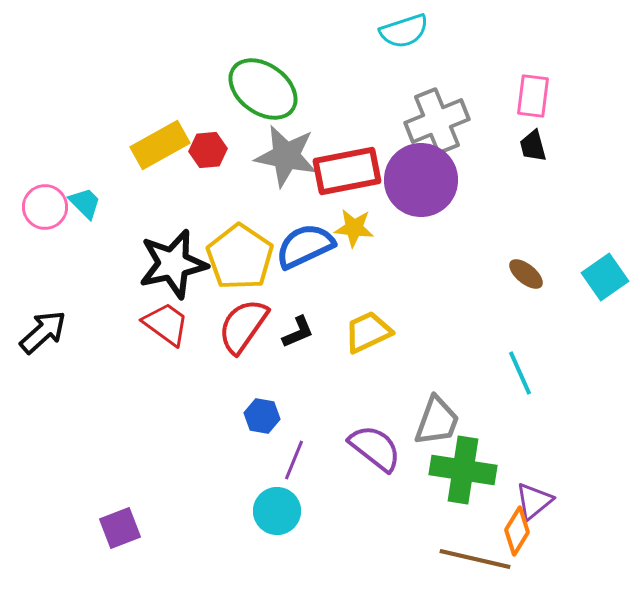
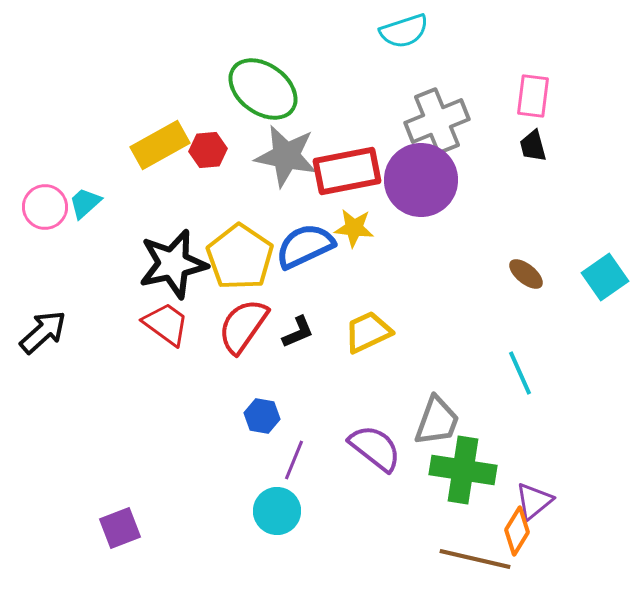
cyan trapezoid: rotated 87 degrees counterclockwise
